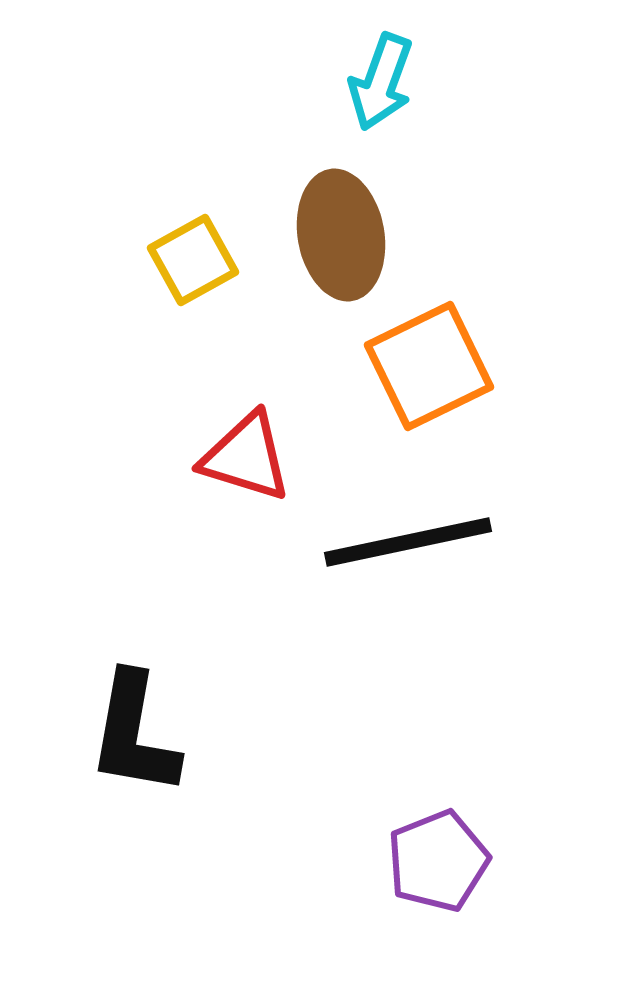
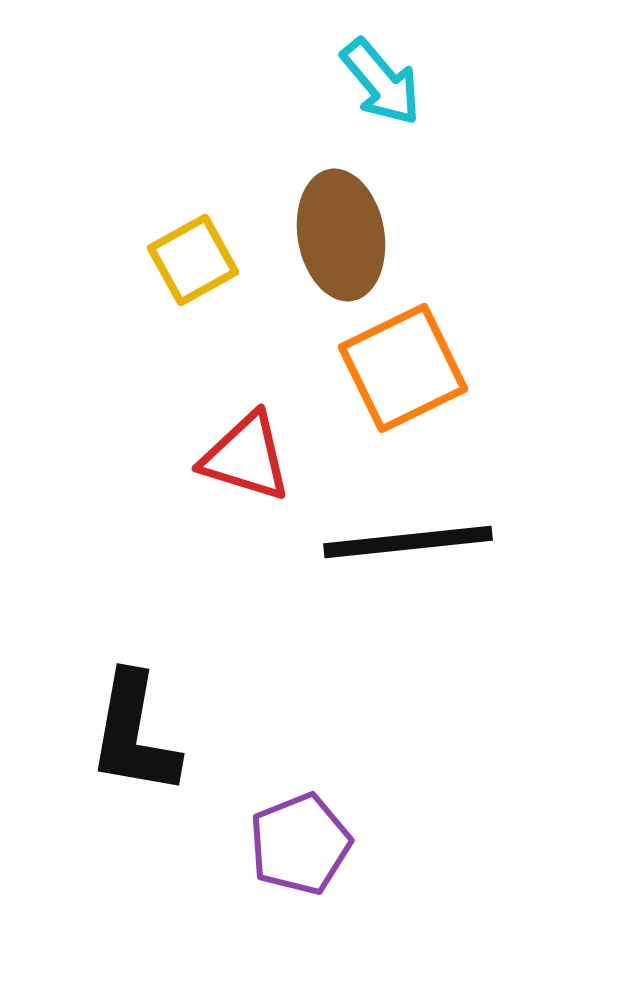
cyan arrow: rotated 60 degrees counterclockwise
orange square: moved 26 px left, 2 px down
black line: rotated 6 degrees clockwise
purple pentagon: moved 138 px left, 17 px up
